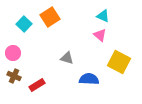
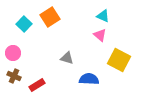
yellow square: moved 2 px up
